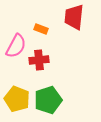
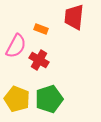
red cross: rotated 36 degrees clockwise
green pentagon: moved 1 px right, 1 px up
